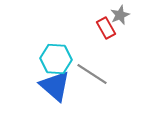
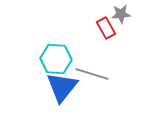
gray star: moved 1 px right, 1 px up; rotated 18 degrees clockwise
gray line: rotated 16 degrees counterclockwise
blue triangle: moved 7 px right, 1 px down; rotated 28 degrees clockwise
